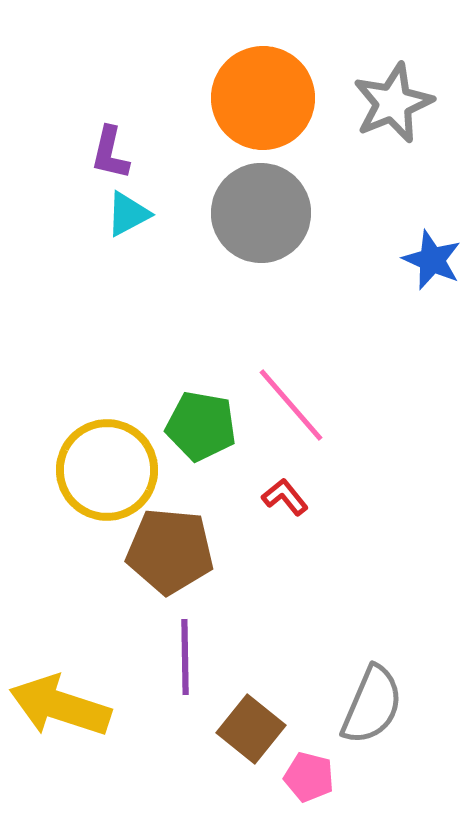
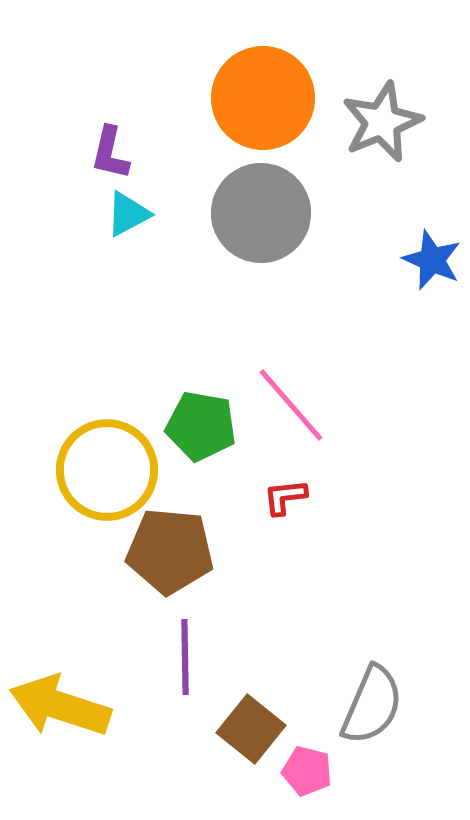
gray star: moved 11 px left, 19 px down
red L-shape: rotated 57 degrees counterclockwise
pink pentagon: moved 2 px left, 6 px up
